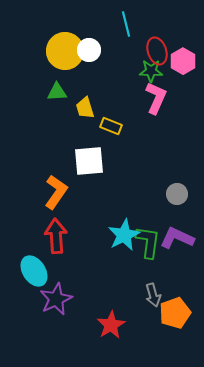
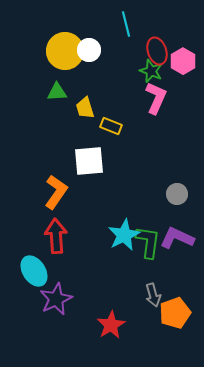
green star: rotated 20 degrees clockwise
